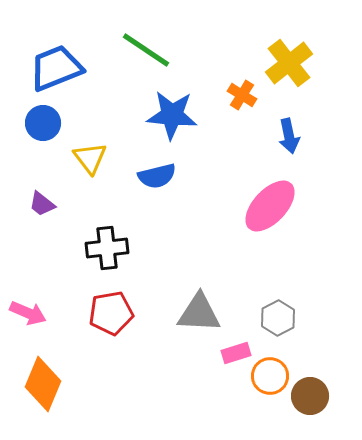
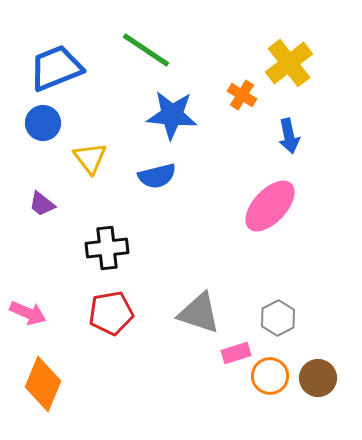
gray triangle: rotated 15 degrees clockwise
brown circle: moved 8 px right, 18 px up
